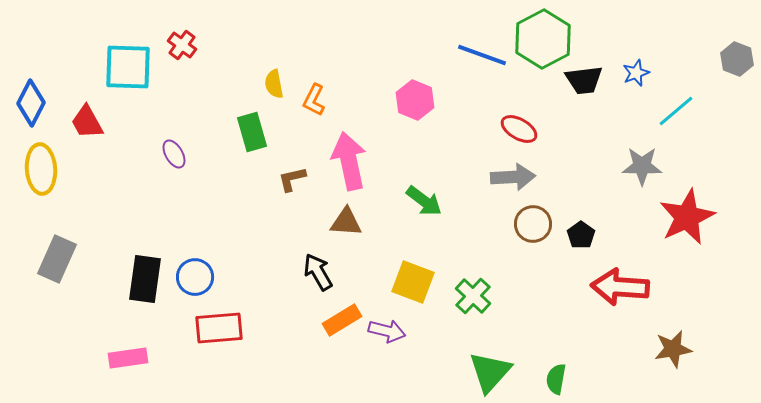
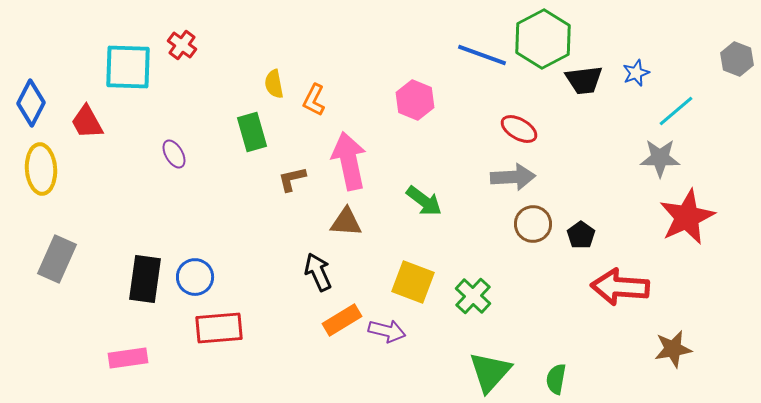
gray star: moved 18 px right, 8 px up
black arrow: rotated 6 degrees clockwise
